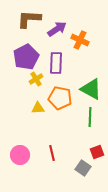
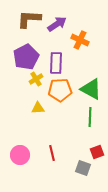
purple arrow: moved 5 px up
orange pentagon: moved 8 px up; rotated 15 degrees counterclockwise
gray square: rotated 14 degrees counterclockwise
